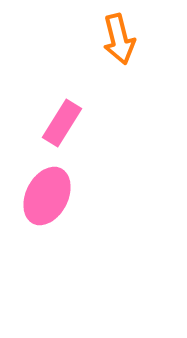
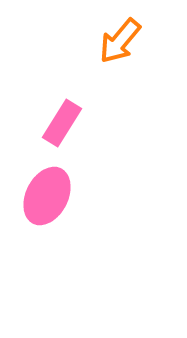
orange arrow: moved 1 px right, 2 px down; rotated 54 degrees clockwise
